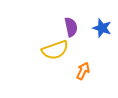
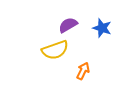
purple semicircle: moved 3 px left, 2 px up; rotated 108 degrees counterclockwise
